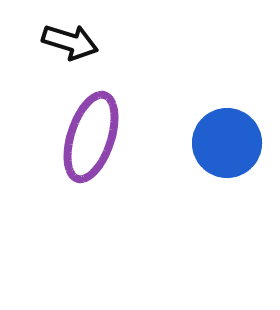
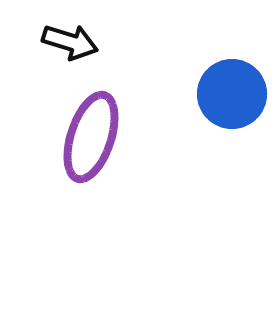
blue circle: moved 5 px right, 49 px up
